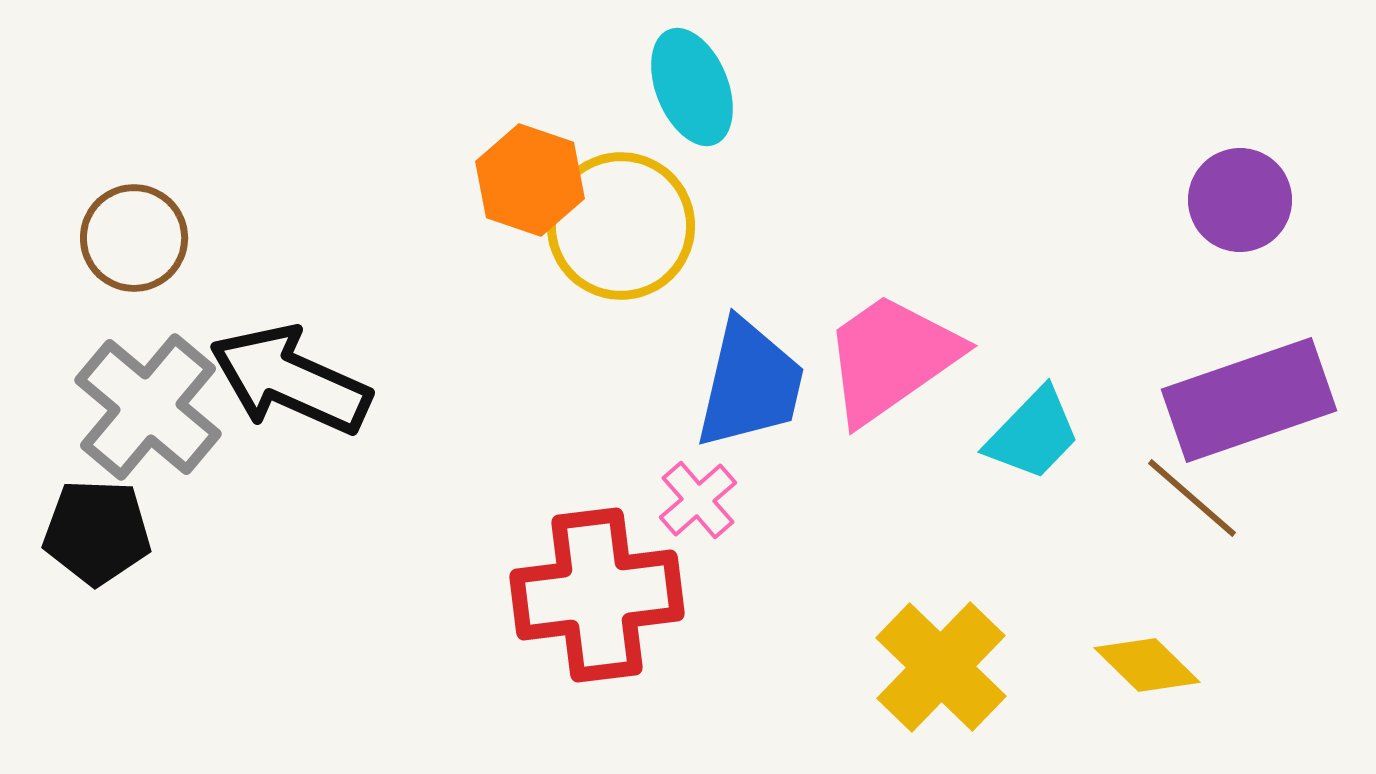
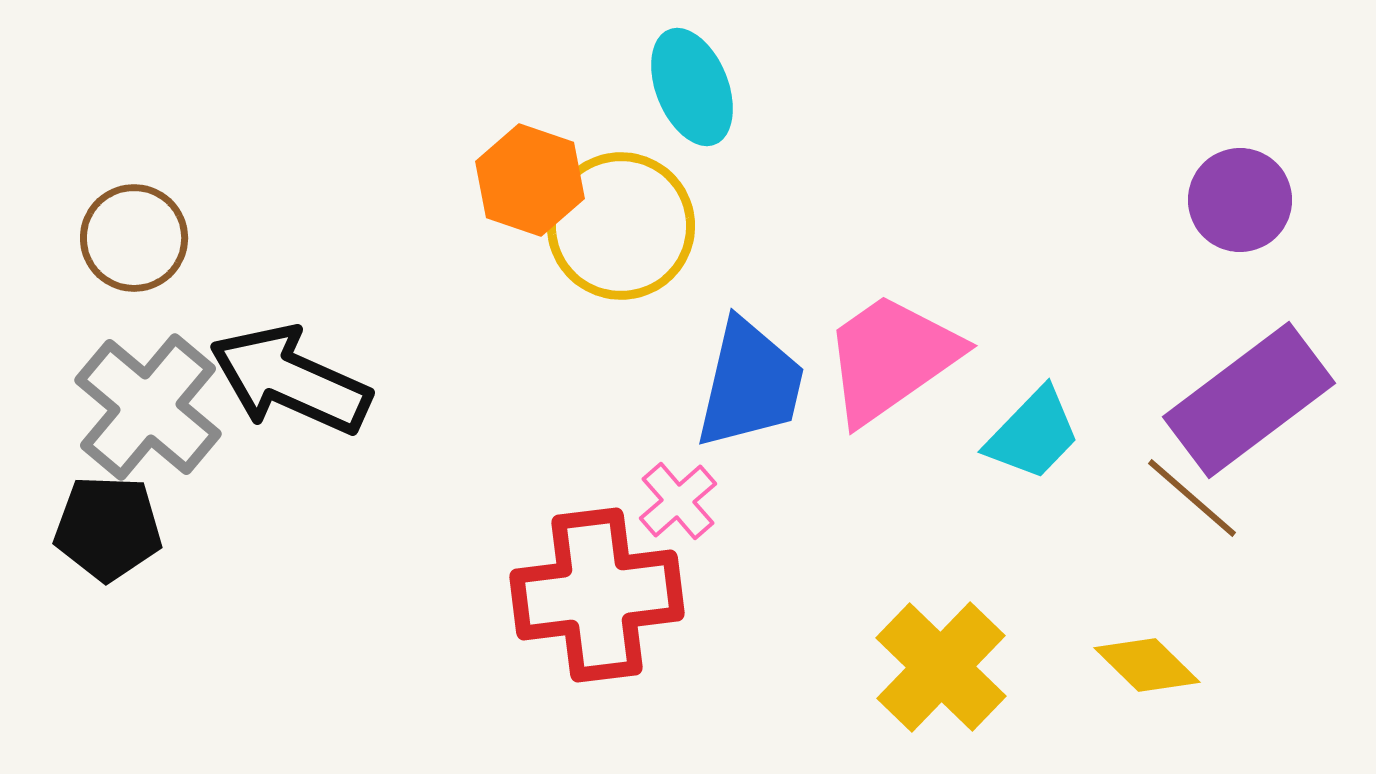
purple rectangle: rotated 18 degrees counterclockwise
pink cross: moved 20 px left, 1 px down
black pentagon: moved 11 px right, 4 px up
